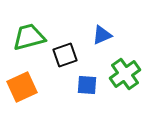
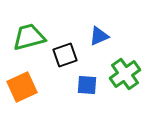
blue triangle: moved 3 px left, 1 px down
